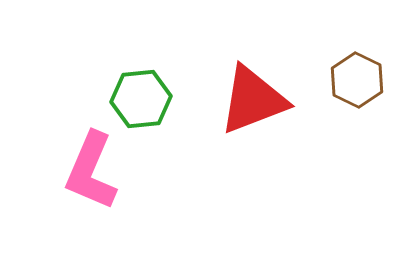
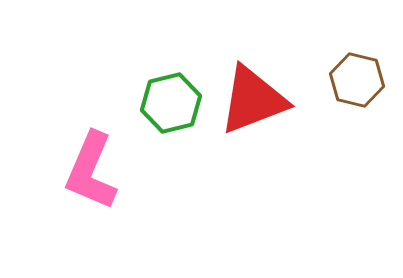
brown hexagon: rotated 12 degrees counterclockwise
green hexagon: moved 30 px right, 4 px down; rotated 8 degrees counterclockwise
